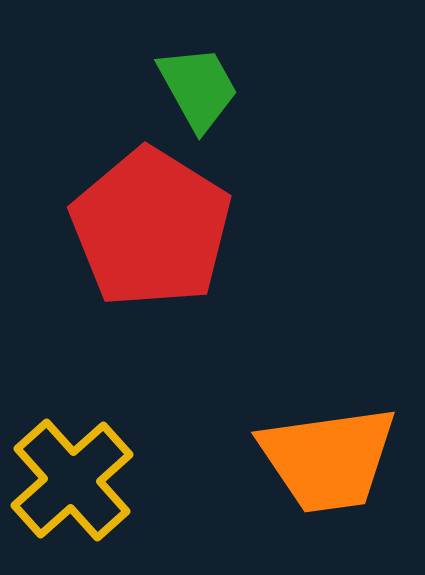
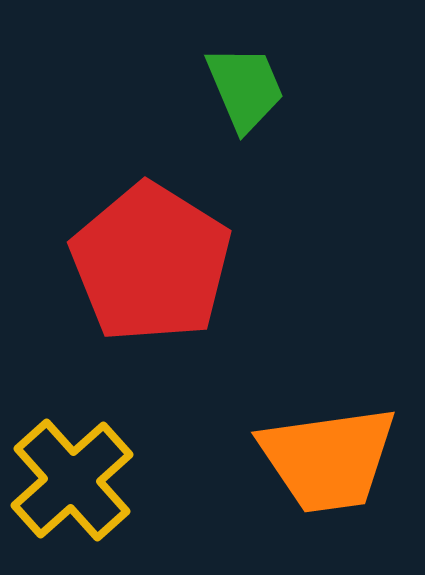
green trapezoid: moved 47 px right; rotated 6 degrees clockwise
red pentagon: moved 35 px down
